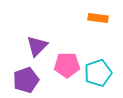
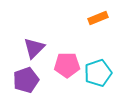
orange rectangle: rotated 30 degrees counterclockwise
purple triangle: moved 3 px left, 2 px down
